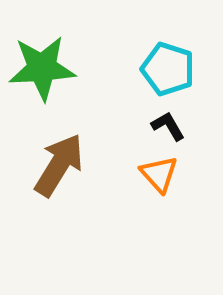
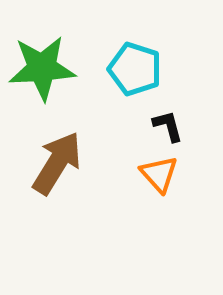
cyan pentagon: moved 33 px left
black L-shape: rotated 15 degrees clockwise
brown arrow: moved 2 px left, 2 px up
